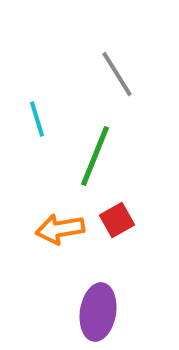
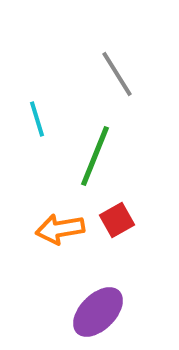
purple ellipse: rotated 36 degrees clockwise
